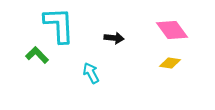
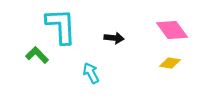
cyan L-shape: moved 2 px right, 1 px down
